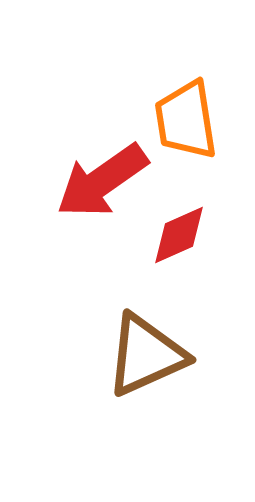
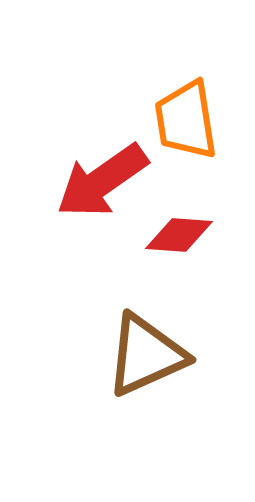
red diamond: rotated 28 degrees clockwise
